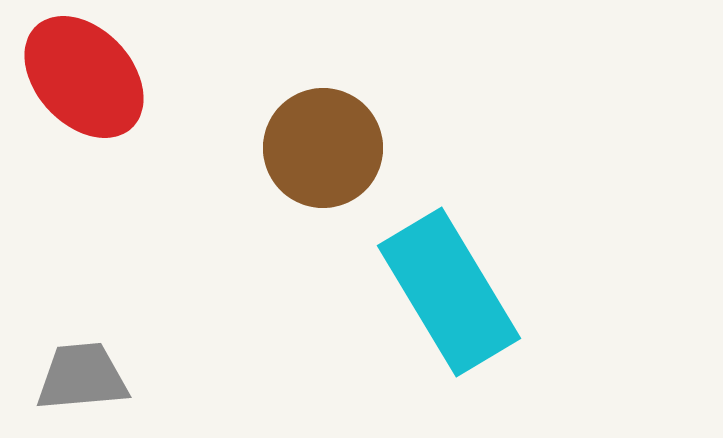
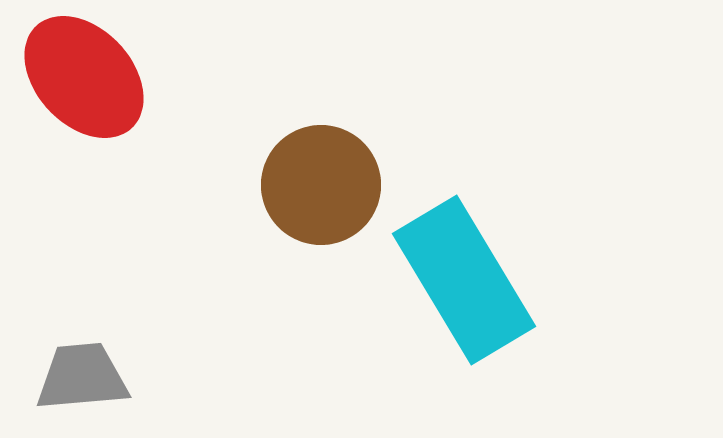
brown circle: moved 2 px left, 37 px down
cyan rectangle: moved 15 px right, 12 px up
